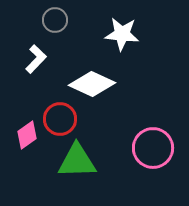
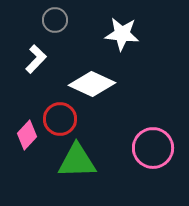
pink diamond: rotated 12 degrees counterclockwise
